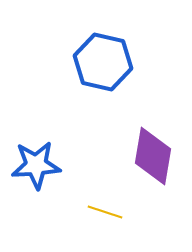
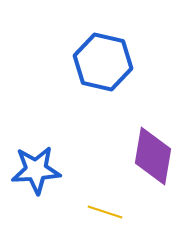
blue star: moved 5 px down
